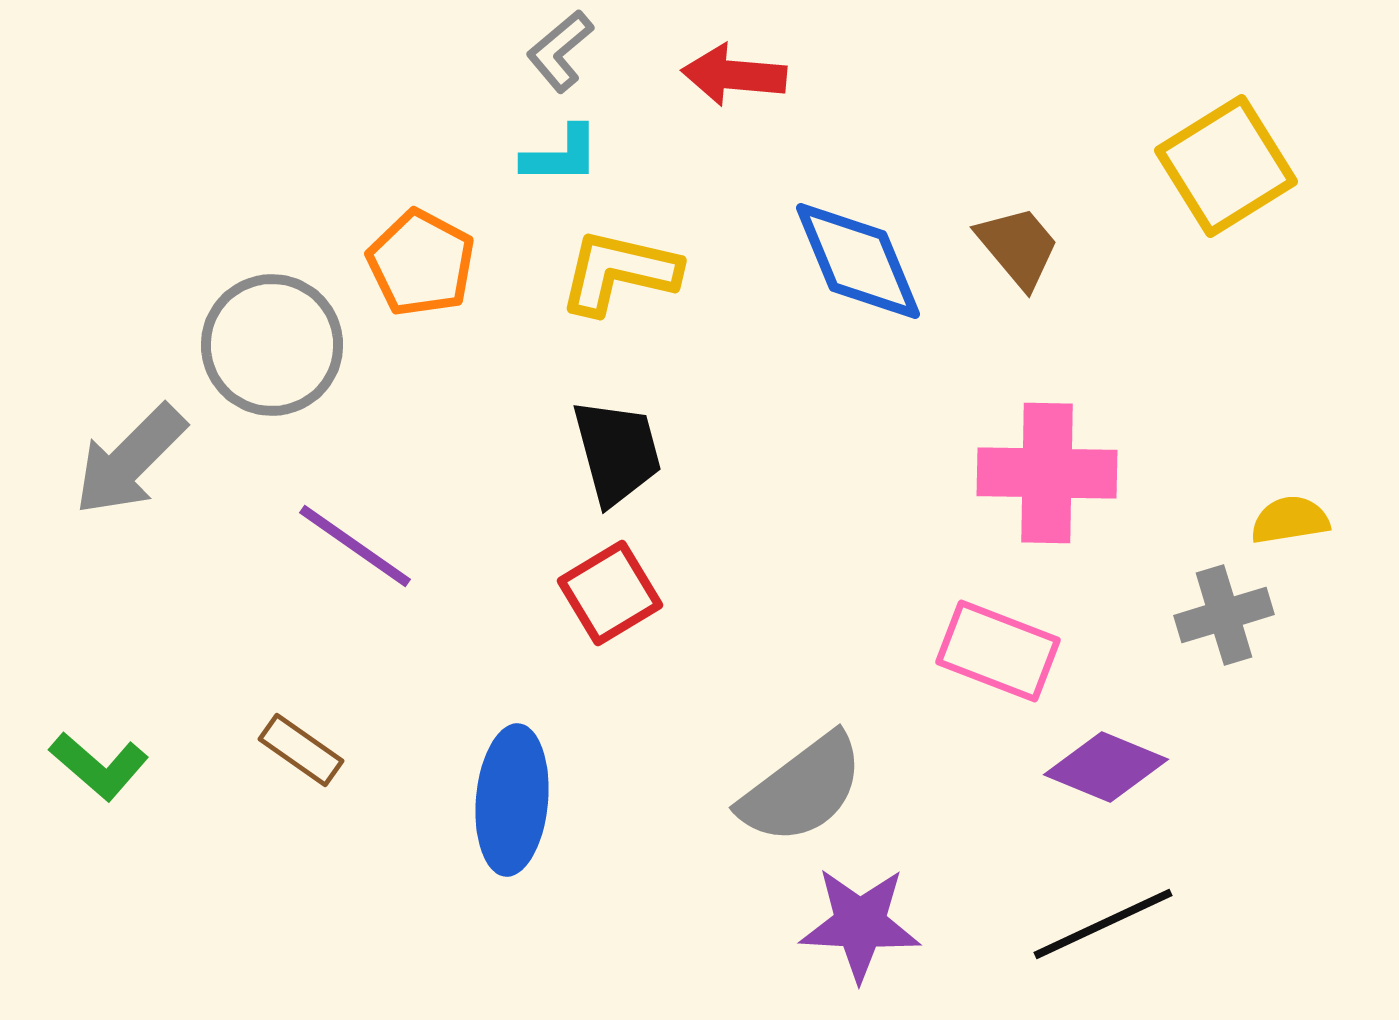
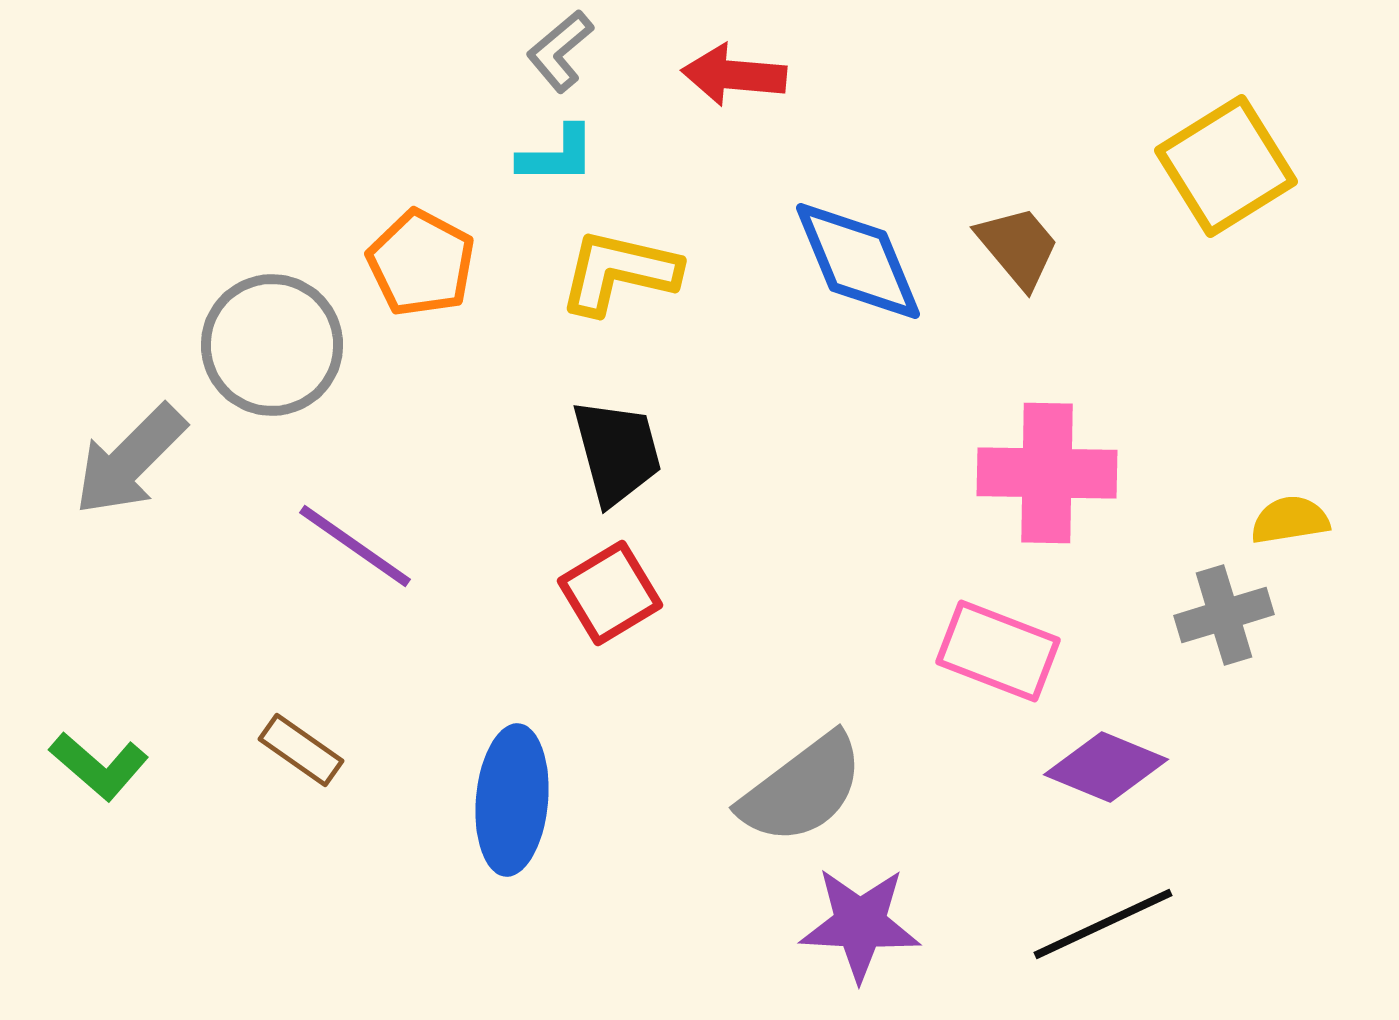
cyan L-shape: moved 4 px left
